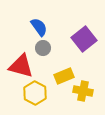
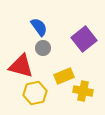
yellow hexagon: rotated 20 degrees clockwise
